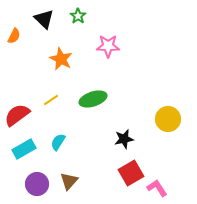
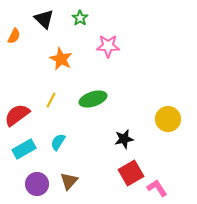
green star: moved 2 px right, 2 px down
yellow line: rotated 28 degrees counterclockwise
